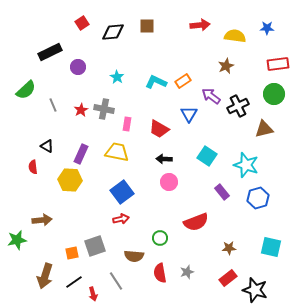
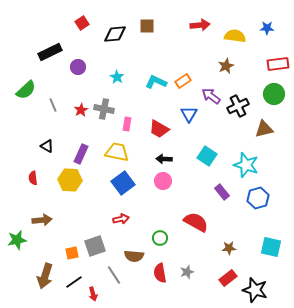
black diamond at (113, 32): moved 2 px right, 2 px down
red semicircle at (33, 167): moved 11 px down
pink circle at (169, 182): moved 6 px left, 1 px up
blue square at (122, 192): moved 1 px right, 9 px up
red semicircle at (196, 222): rotated 130 degrees counterclockwise
gray line at (116, 281): moved 2 px left, 6 px up
